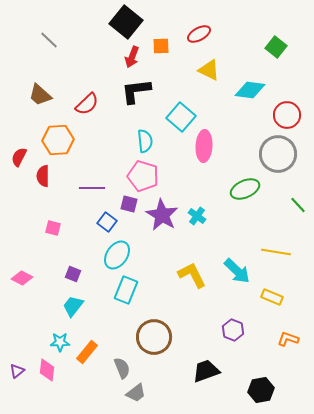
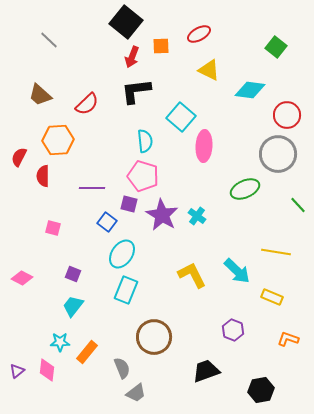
cyan ellipse at (117, 255): moved 5 px right, 1 px up
